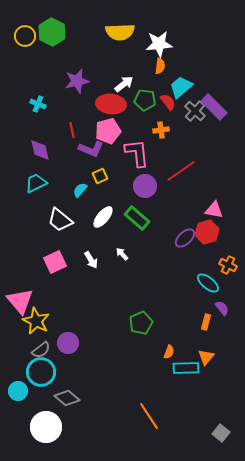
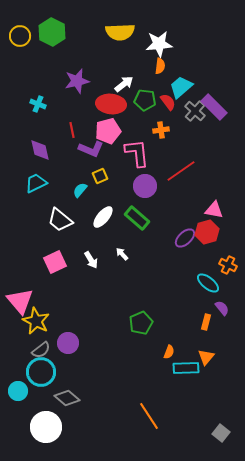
yellow circle at (25, 36): moved 5 px left
